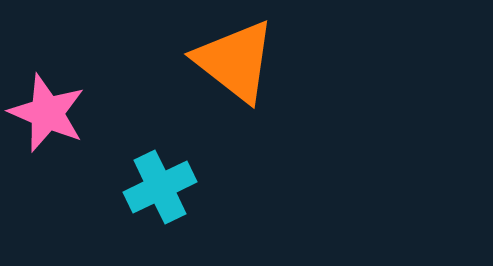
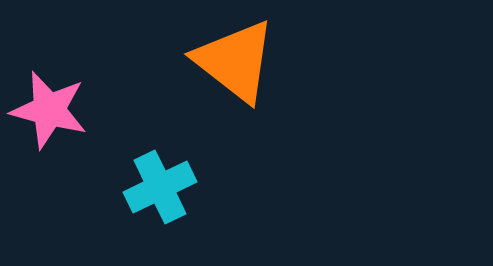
pink star: moved 2 px right, 3 px up; rotated 8 degrees counterclockwise
